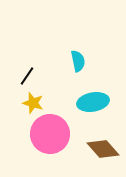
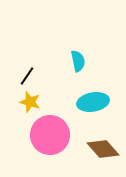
yellow star: moved 3 px left, 1 px up
pink circle: moved 1 px down
